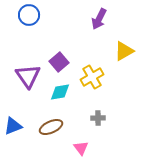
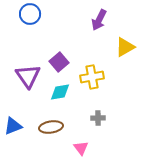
blue circle: moved 1 px right, 1 px up
purple arrow: moved 1 px down
yellow triangle: moved 1 px right, 4 px up
yellow cross: rotated 20 degrees clockwise
brown ellipse: rotated 15 degrees clockwise
